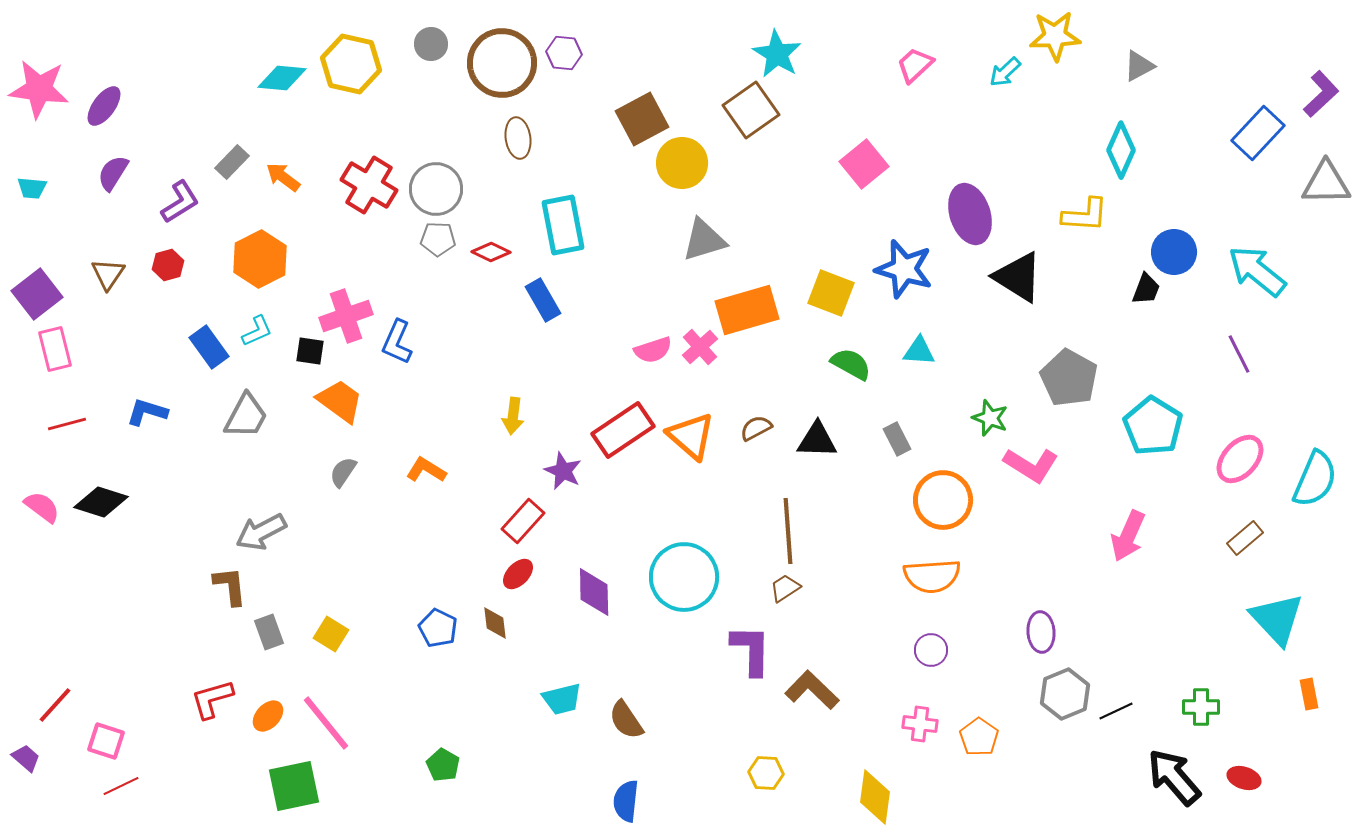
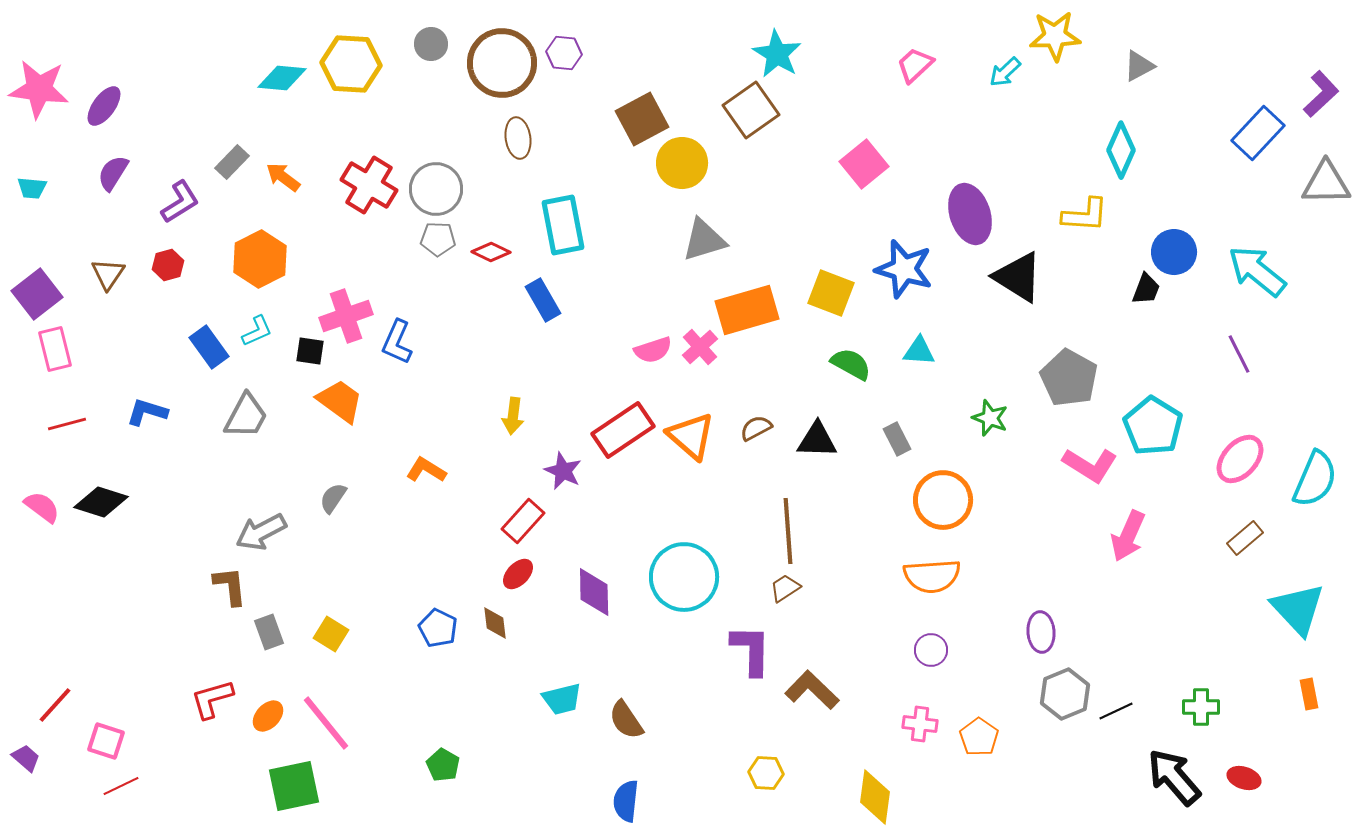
yellow hexagon at (351, 64): rotated 10 degrees counterclockwise
pink L-shape at (1031, 465): moved 59 px right
gray semicircle at (343, 472): moved 10 px left, 26 px down
cyan triangle at (1277, 619): moved 21 px right, 10 px up
